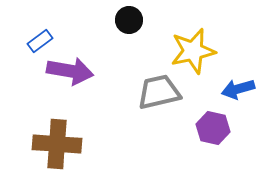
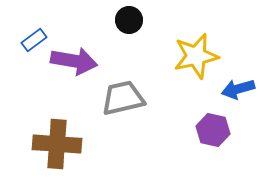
blue rectangle: moved 6 px left, 1 px up
yellow star: moved 3 px right, 5 px down
purple arrow: moved 4 px right, 10 px up
gray trapezoid: moved 36 px left, 6 px down
purple hexagon: moved 2 px down
